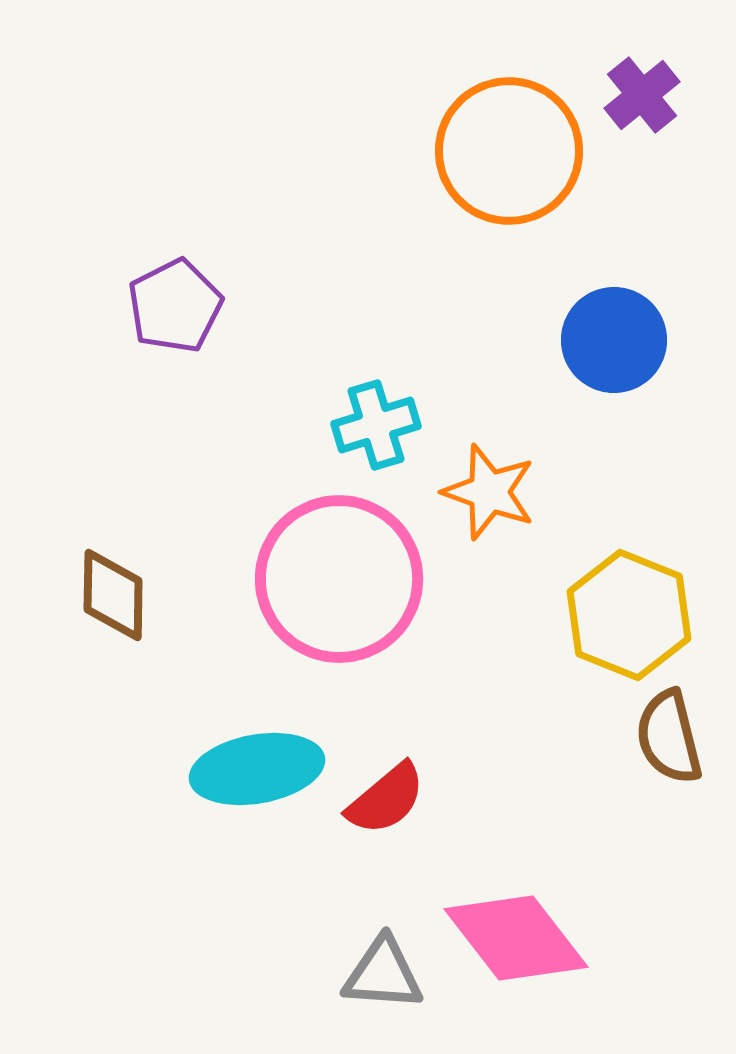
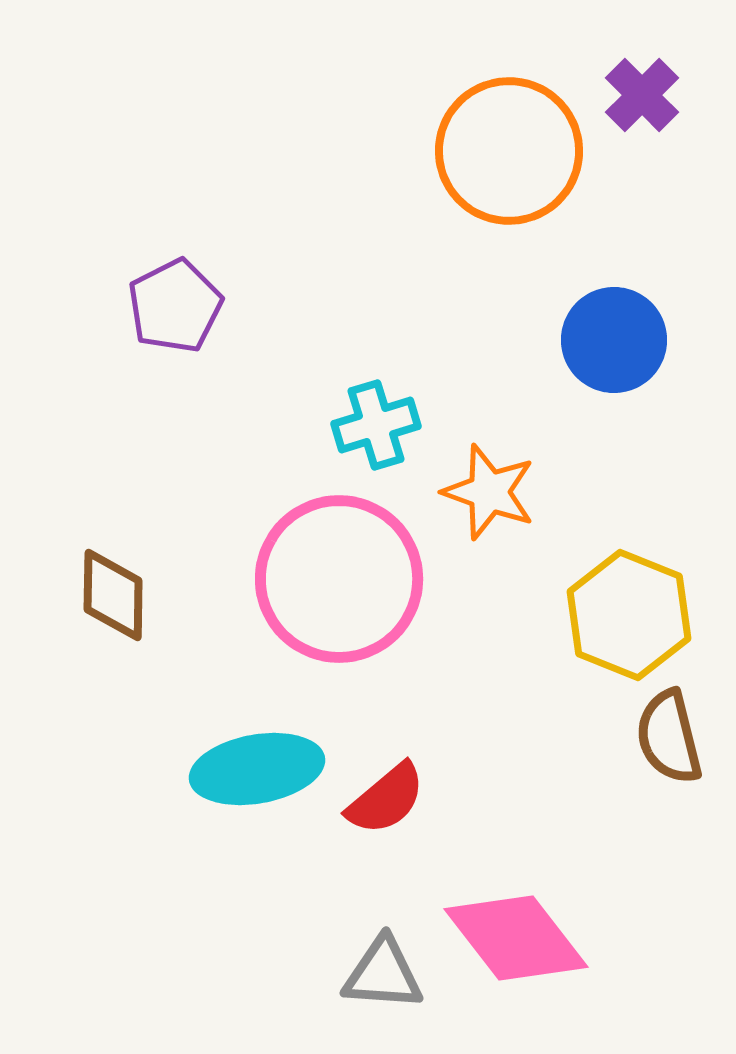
purple cross: rotated 6 degrees counterclockwise
